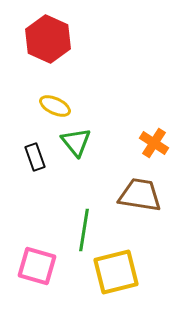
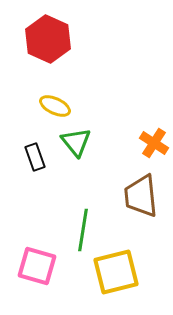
brown trapezoid: moved 1 px right, 1 px down; rotated 105 degrees counterclockwise
green line: moved 1 px left
